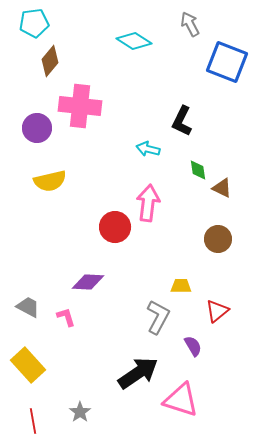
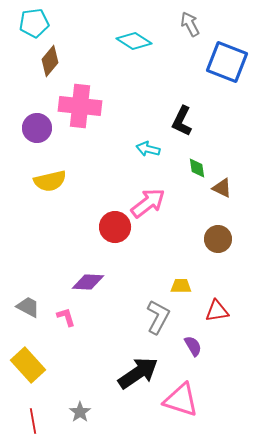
green diamond: moved 1 px left, 2 px up
pink arrow: rotated 45 degrees clockwise
red triangle: rotated 30 degrees clockwise
